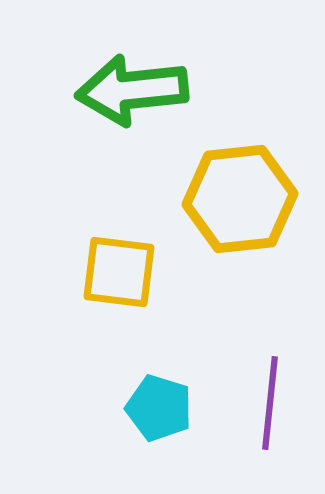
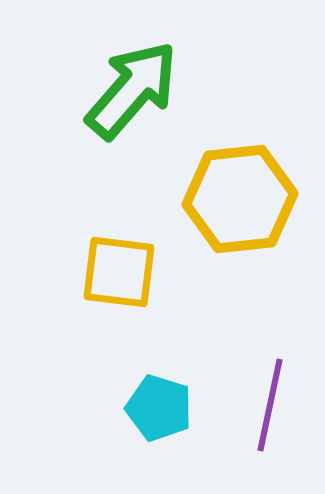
green arrow: rotated 137 degrees clockwise
purple line: moved 2 px down; rotated 6 degrees clockwise
